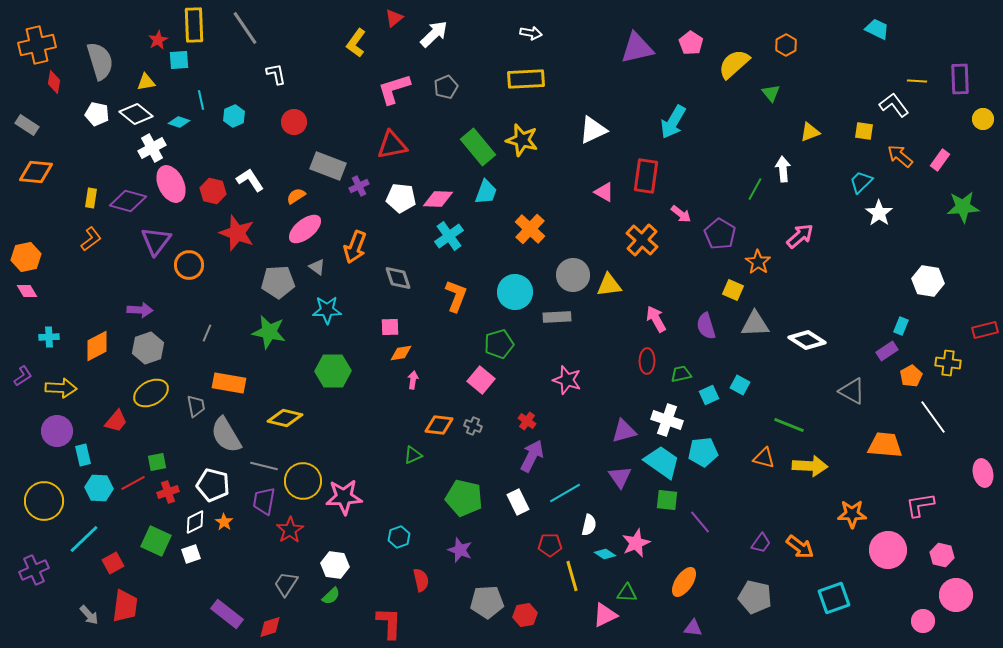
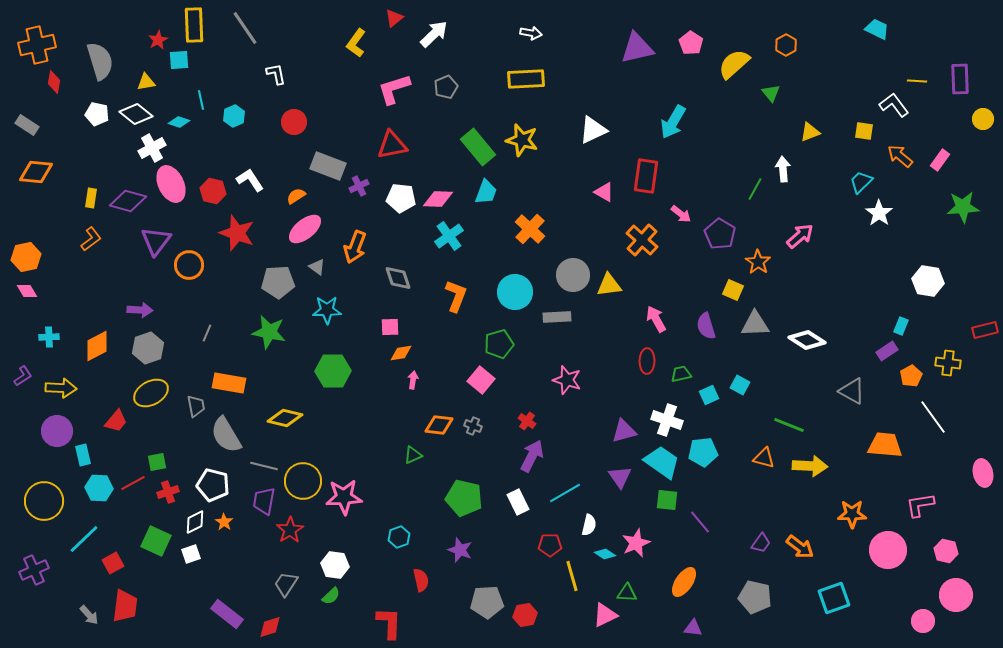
pink hexagon at (942, 555): moved 4 px right, 4 px up
